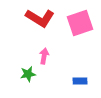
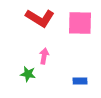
pink square: rotated 20 degrees clockwise
green star: rotated 21 degrees clockwise
